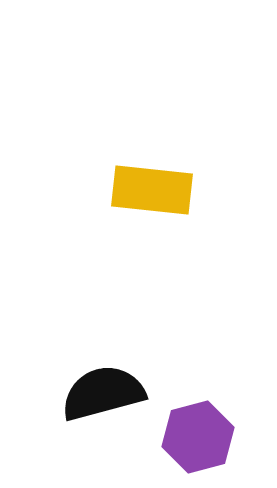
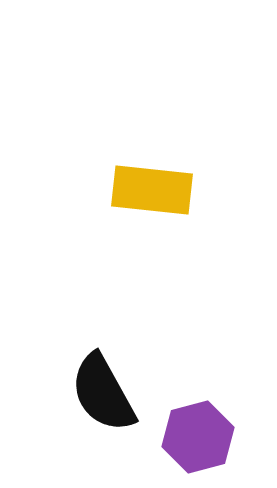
black semicircle: rotated 104 degrees counterclockwise
